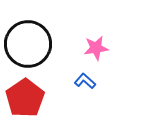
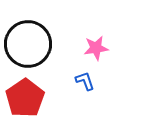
blue L-shape: rotated 30 degrees clockwise
